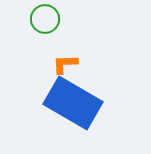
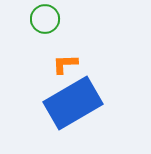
blue rectangle: rotated 60 degrees counterclockwise
